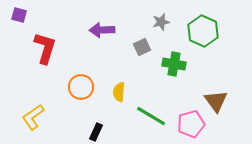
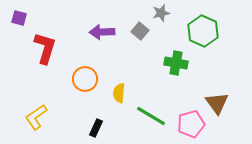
purple square: moved 3 px down
gray star: moved 9 px up
purple arrow: moved 2 px down
gray square: moved 2 px left, 16 px up; rotated 24 degrees counterclockwise
green cross: moved 2 px right, 1 px up
orange circle: moved 4 px right, 8 px up
yellow semicircle: moved 1 px down
brown triangle: moved 1 px right, 2 px down
yellow L-shape: moved 3 px right
black rectangle: moved 4 px up
